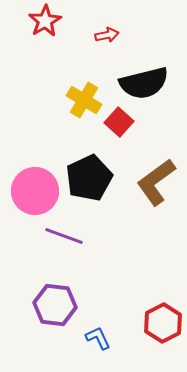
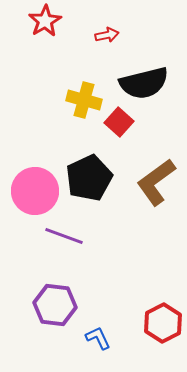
yellow cross: rotated 16 degrees counterclockwise
